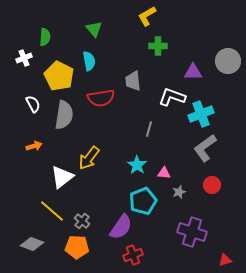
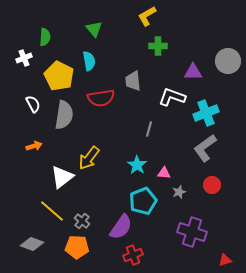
cyan cross: moved 5 px right, 1 px up
